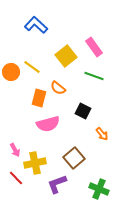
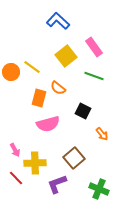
blue L-shape: moved 22 px right, 4 px up
yellow cross: rotated 10 degrees clockwise
